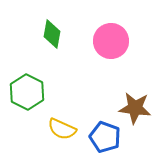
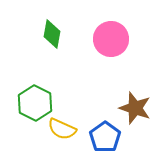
pink circle: moved 2 px up
green hexagon: moved 8 px right, 11 px down
brown star: rotated 12 degrees clockwise
blue pentagon: rotated 16 degrees clockwise
